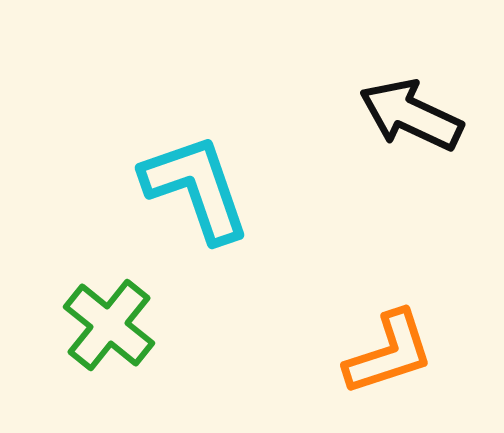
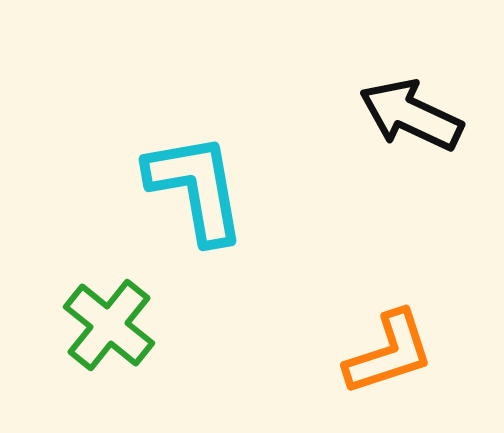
cyan L-shape: rotated 9 degrees clockwise
